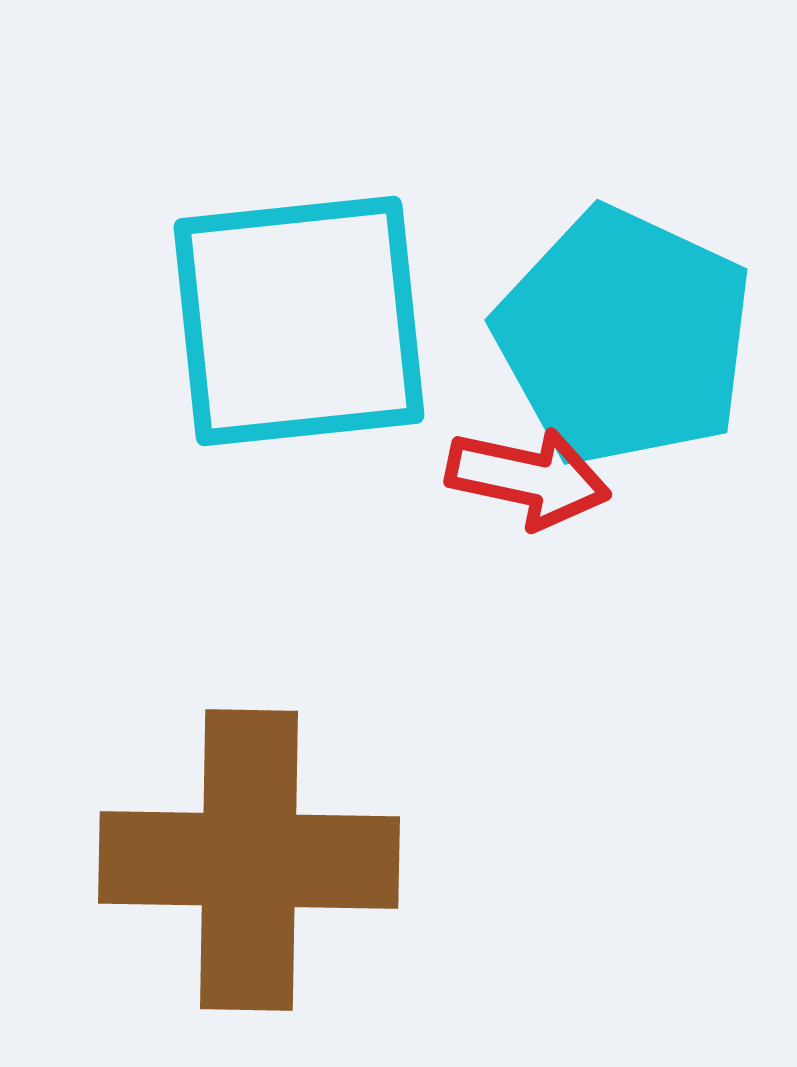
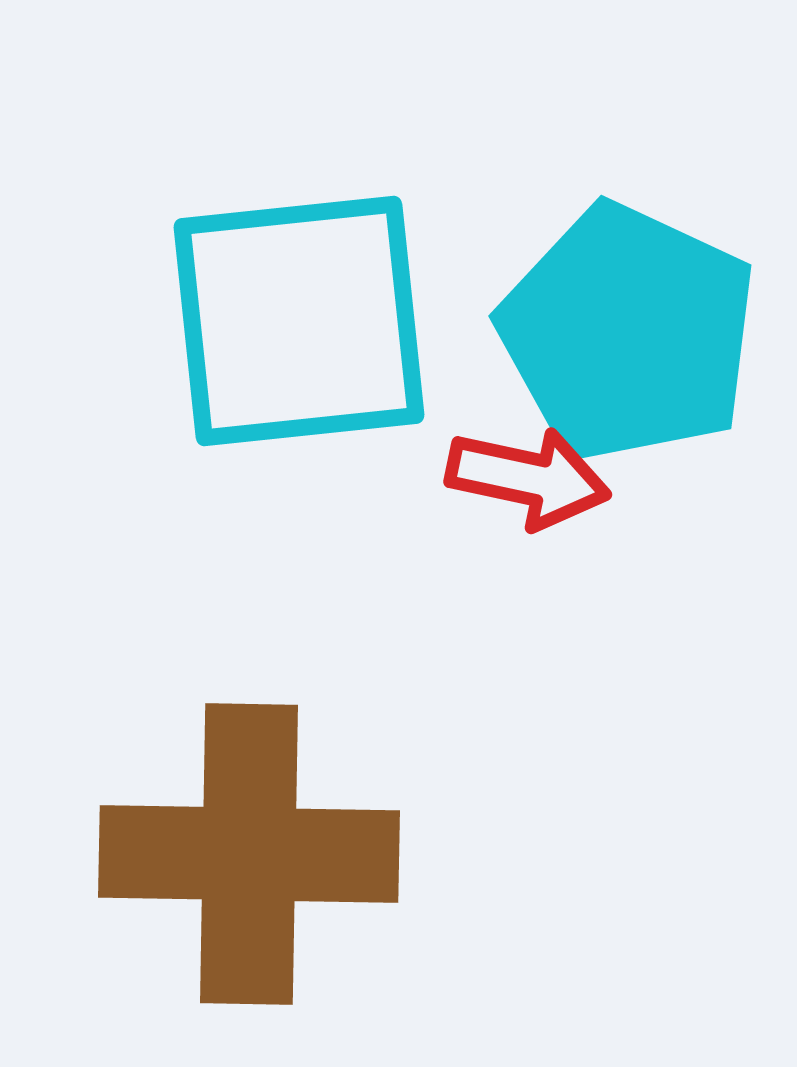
cyan pentagon: moved 4 px right, 4 px up
brown cross: moved 6 px up
